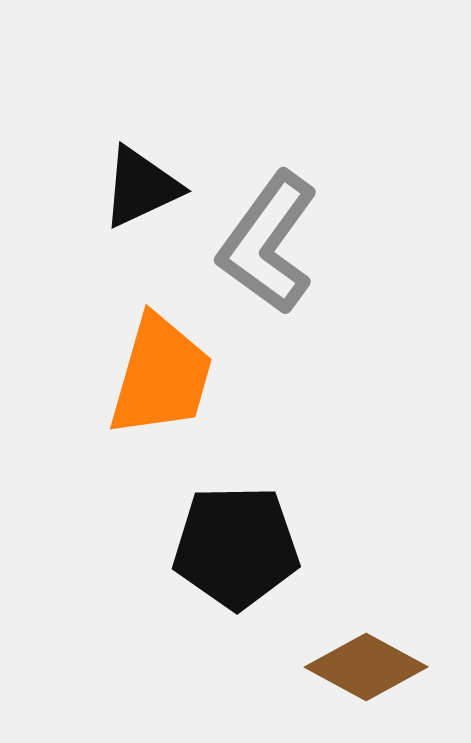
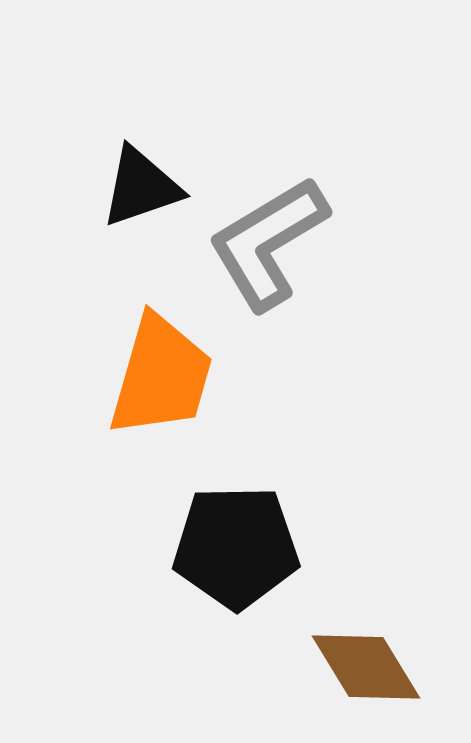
black triangle: rotated 6 degrees clockwise
gray L-shape: rotated 23 degrees clockwise
brown diamond: rotated 30 degrees clockwise
